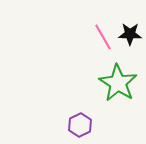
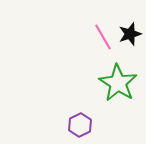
black star: rotated 20 degrees counterclockwise
